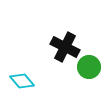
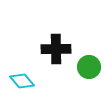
black cross: moved 9 px left, 2 px down; rotated 28 degrees counterclockwise
